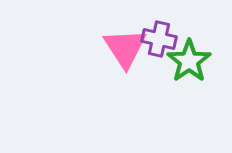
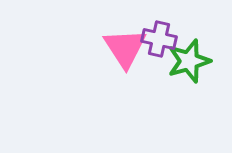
green star: rotated 18 degrees clockwise
